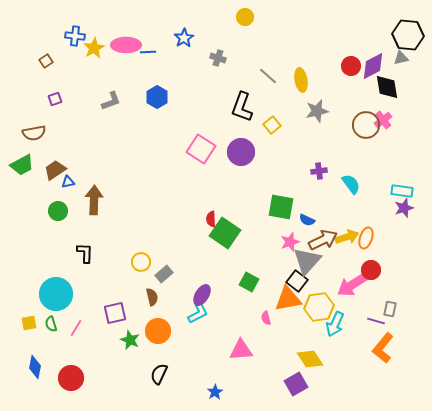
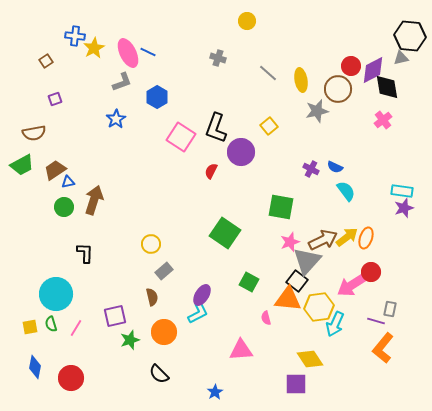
yellow circle at (245, 17): moved 2 px right, 4 px down
black hexagon at (408, 35): moved 2 px right, 1 px down
blue star at (184, 38): moved 68 px left, 81 px down
pink ellipse at (126, 45): moved 2 px right, 8 px down; rotated 64 degrees clockwise
blue line at (148, 52): rotated 28 degrees clockwise
purple diamond at (373, 66): moved 4 px down
gray line at (268, 76): moved 3 px up
gray L-shape at (111, 101): moved 11 px right, 19 px up
black L-shape at (242, 107): moved 26 px left, 21 px down
yellow square at (272, 125): moved 3 px left, 1 px down
brown circle at (366, 125): moved 28 px left, 36 px up
pink square at (201, 149): moved 20 px left, 12 px up
purple cross at (319, 171): moved 8 px left, 2 px up; rotated 35 degrees clockwise
cyan semicircle at (351, 184): moved 5 px left, 7 px down
brown arrow at (94, 200): rotated 16 degrees clockwise
green circle at (58, 211): moved 6 px right, 4 px up
red semicircle at (211, 219): moved 48 px up; rotated 28 degrees clockwise
blue semicircle at (307, 220): moved 28 px right, 53 px up
yellow arrow at (347, 237): rotated 20 degrees counterclockwise
yellow circle at (141, 262): moved 10 px right, 18 px up
red circle at (371, 270): moved 2 px down
gray rectangle at (164, 274): moved 3 px up
orange triangle at (288, 299): rotated 16 degrees clockwise
purple square at (115, 313): moved 3 px down
yellow square at (29, 323): moved 1 px right, 4 px down
orange circle at (158, 331): moved 6 px right, 1 px down
green star at (130, 340): rotated 30 degrees clockwise
black semicircle at (159, 374): rotated 70 degrees counterclockwise
purple square at (296, 384): rotated 30 degrees clockwise
